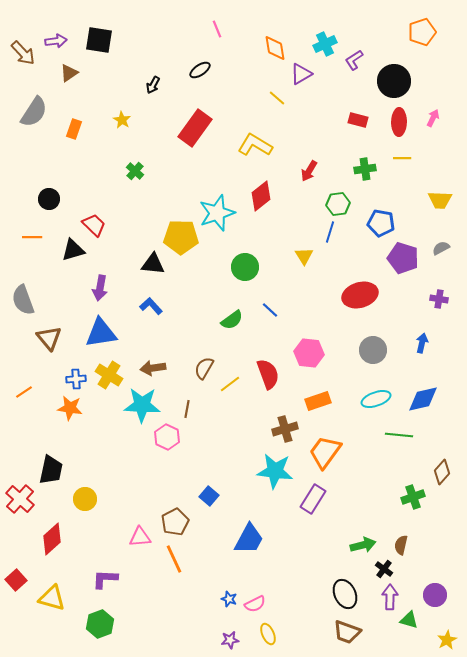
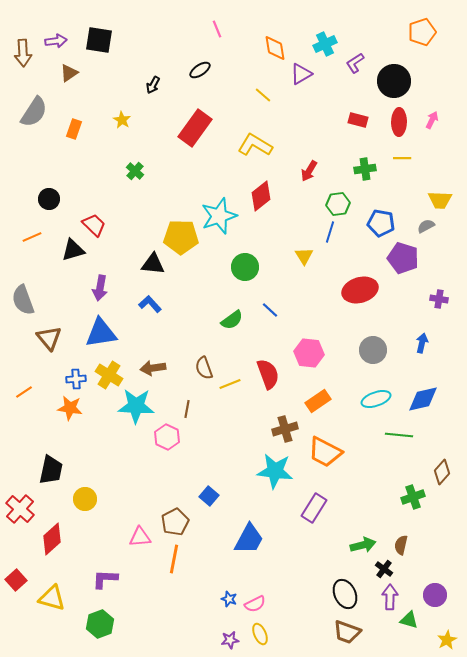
brown arrow at (23, 53): rotated 40 degrees clockwise
purple L-shape at (354, 60): moved 1 px right, 3 px down
yellow line at (277, 98): moved 14 px left, 3 px up
pink arrow at (433, 118): moved 1 px left, 2 px down
cyan star at (217, 213): moved 2 px right, 3 px down
orange line at (32, 237): rotated 24 degrees counterclockwise
gray semicircle at (441, 248): moved 15 px left, 22 px up
red ellipse at (360, 295): moved 5 px up
blue L-shape at (151, 306): moved 1 px left, 2 px up
brown semicircle at (204, 368): rotated 50 degrees counterclockwise
yellow line at (230, 384): rotated 15 degrees clockwise
orange rectangle at (318, 401): rotated 15 degrees counterclockwise
cyan star at (142, 405): moved 6 px left, 1 px down
orange trapezoid at (325, 452): rotated 99 degrees counterclockwise
red cross at (20, 499): moved 10 px down
purple rectangle at (313, 499): moved 1 px right, 9 px down
orange line at (174, 559): rotated 36 degrees clockwise
yellow ellipse at (268, 634): moved 8 px left
